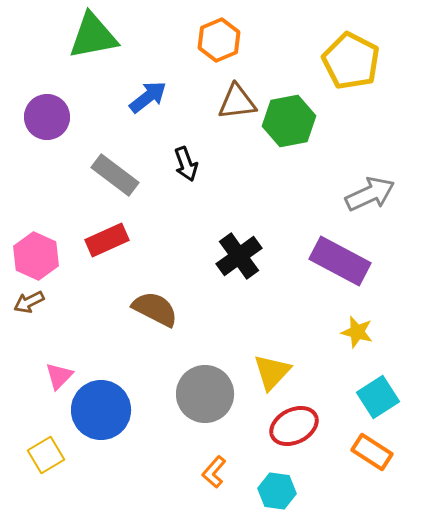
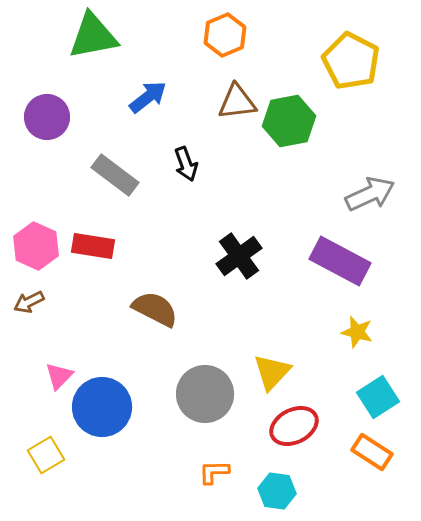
orange hexagon: moved 6 px right, 5 px up
red rectangle: moved 14 px left, 6 px down; rotated 33 degrees clockwise
pink hexagon: moved 10 px up
blue circle: moved 1 px right, 3 px up
orange L-shape: rotated 48 degrees clockwise
